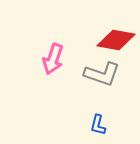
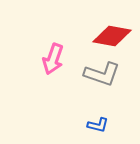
red diamond: moved 4 px left, 4 px up
blue L-shape: rotated 90 degrees counterclockwise
